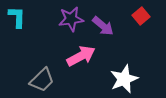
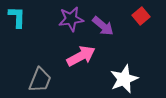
gray trapezoid: moved 2 px left; rotated 24 degrees counterclockwise
